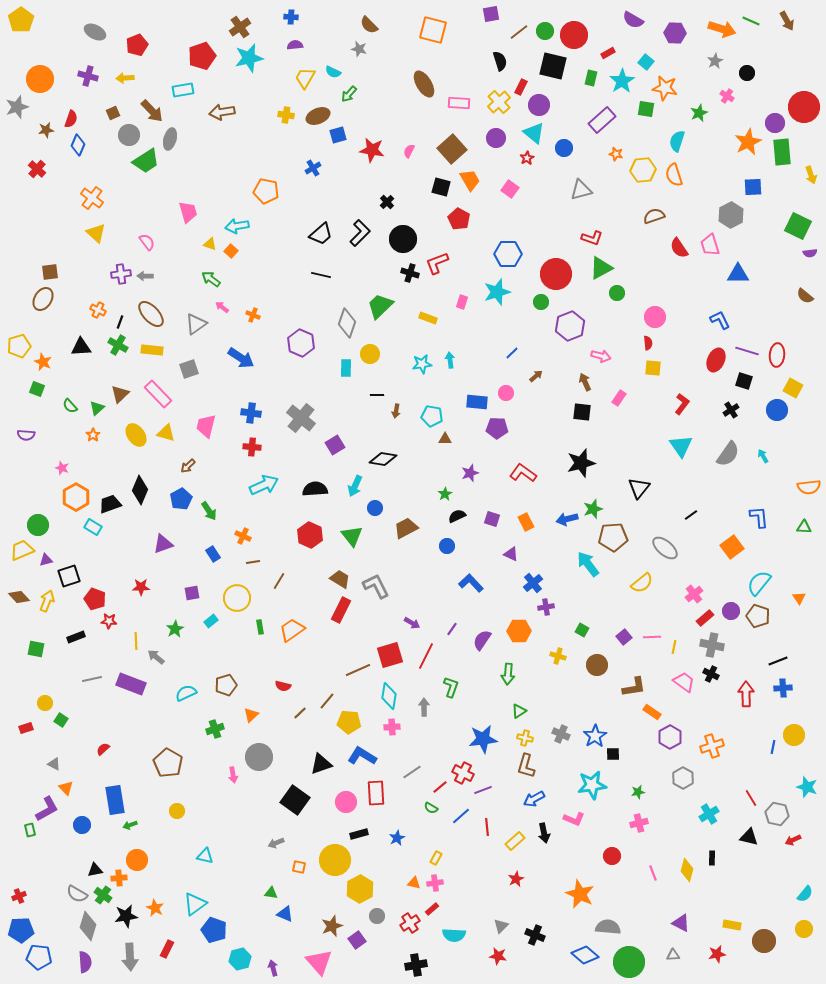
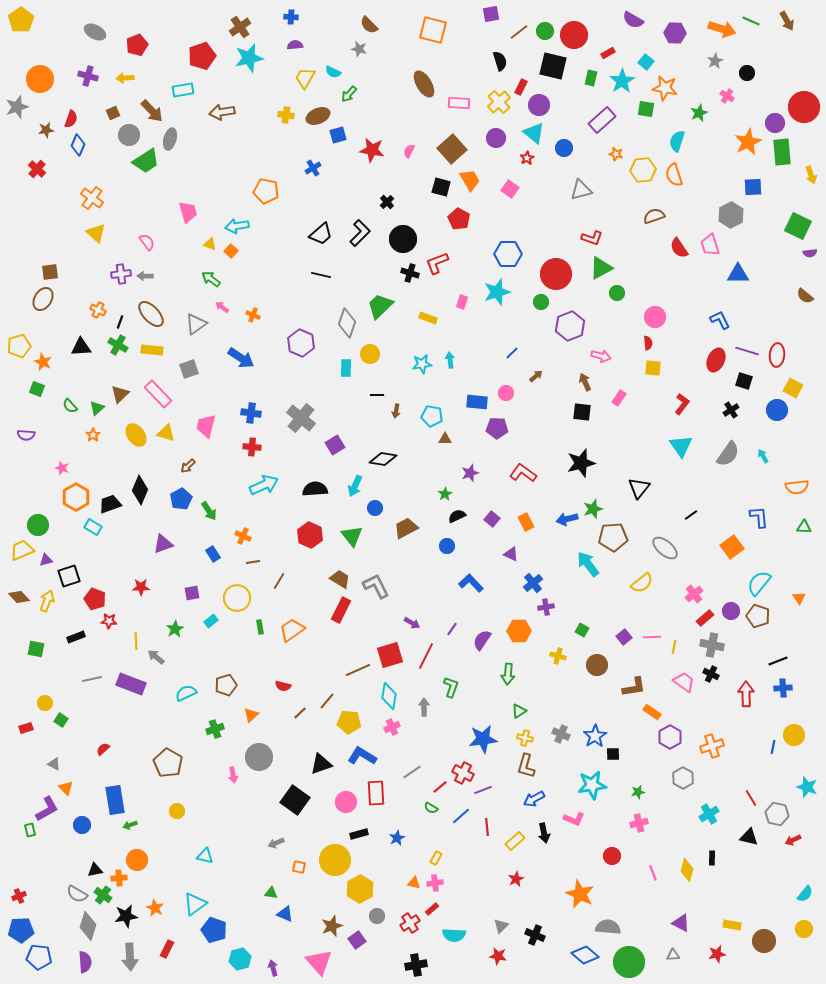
orange semicircle at (809, 487): moved 12 px left
purple square at (492, 519): rotated 21 degrees clockwise
pink cross at (392, 727): rotated 21 degrees counterclockwise
